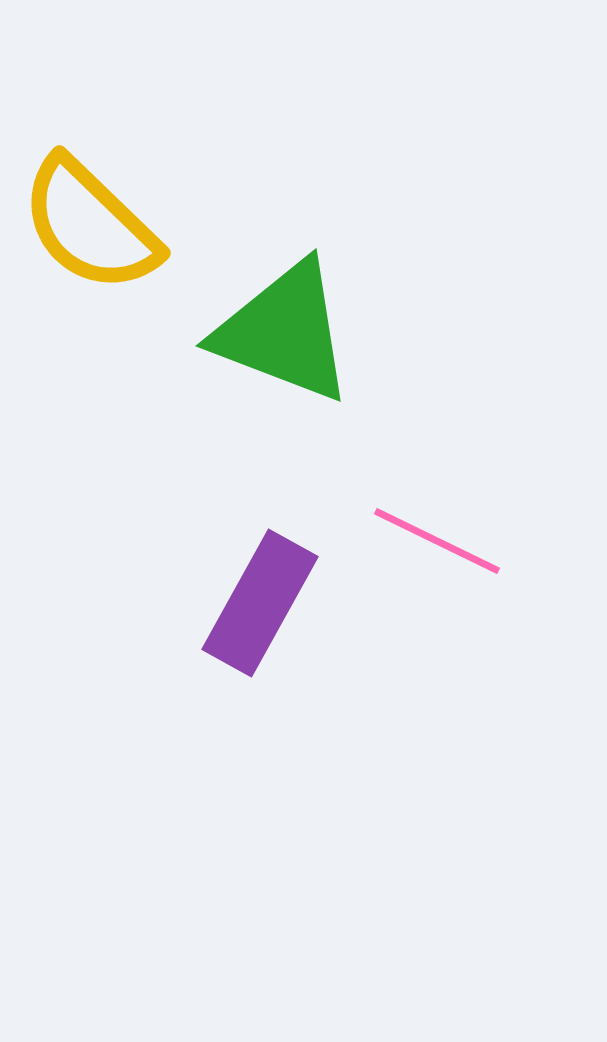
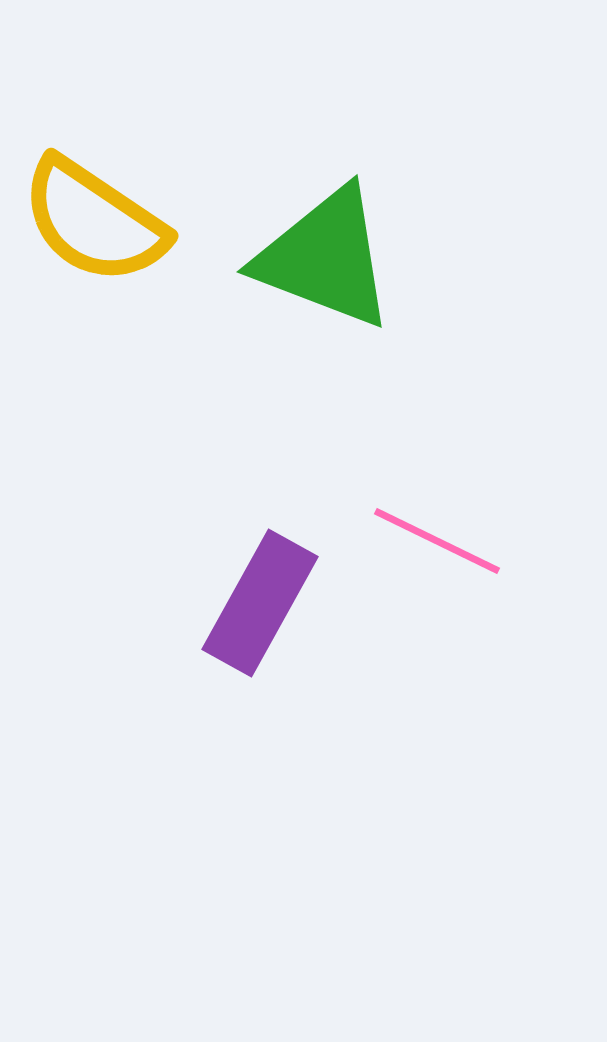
yellow semicircle: moved 4 px right, 4 px up; rotated 10 degrees counterclockwise
green triangle: moved 41 px right, 74 px up
